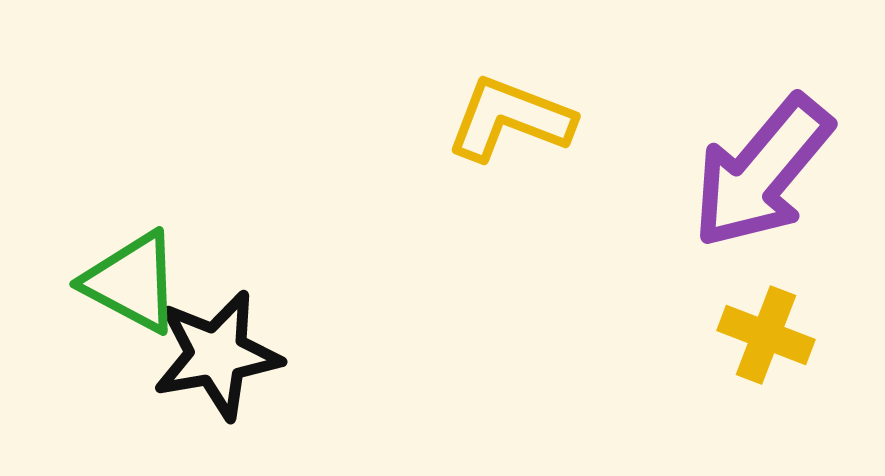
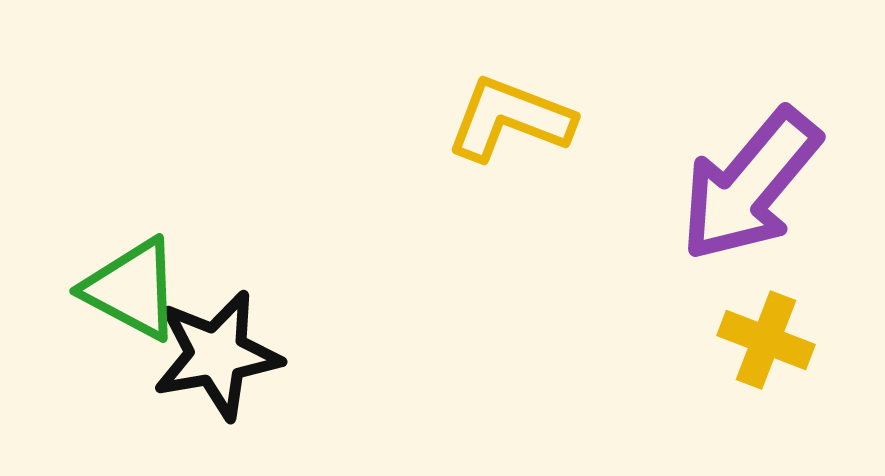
purple arrow: moved 12 px left, 13 px down
green triangle: moved 7 px down
yellow cross: moved 5 px down
